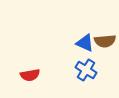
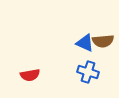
brown semicircle: moved 2 px left
blue cross: moved 2 px right, 2 px down; rotated 15 degrees counterclockwise
